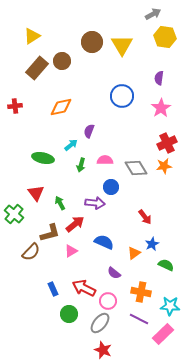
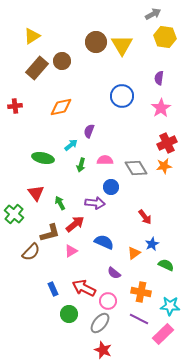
brown circle at (92, 42): moved 4 px right
